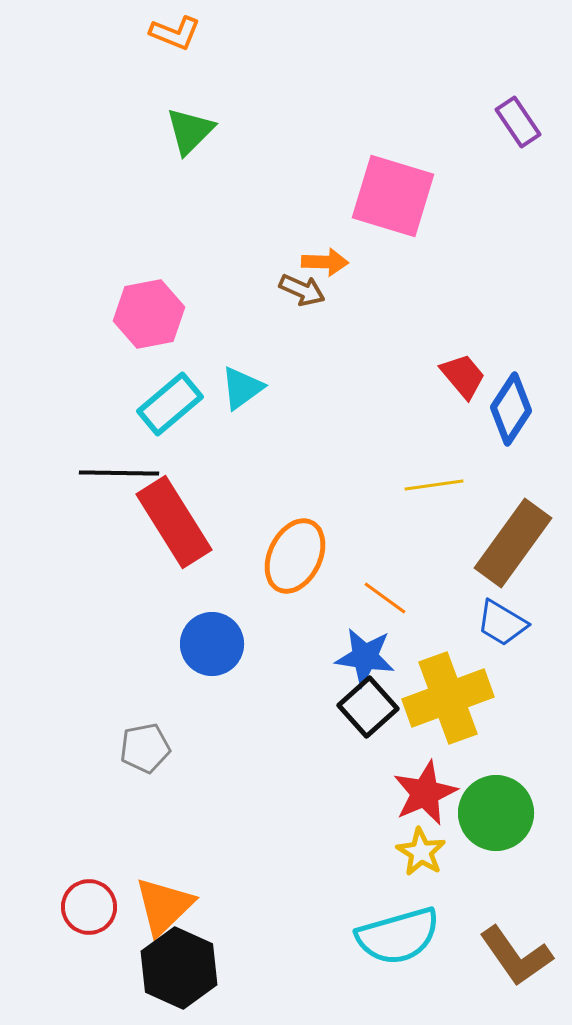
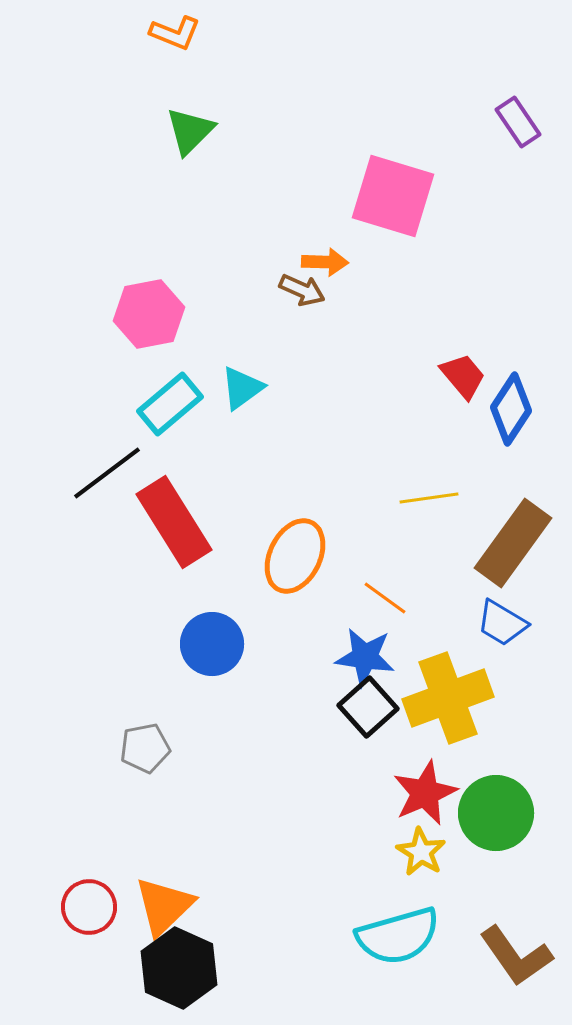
black line: moved 12 px left; rotated 38 degrees counterclockwise
yellow line: moved 5 px left, 13 px down
